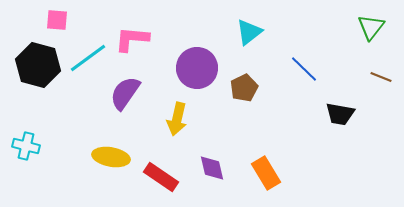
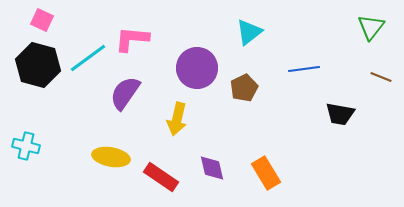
pink square: moved 15 px left; rotated 20 degrees clockwise
blue line: rotated 52 degrees counterclockwise
